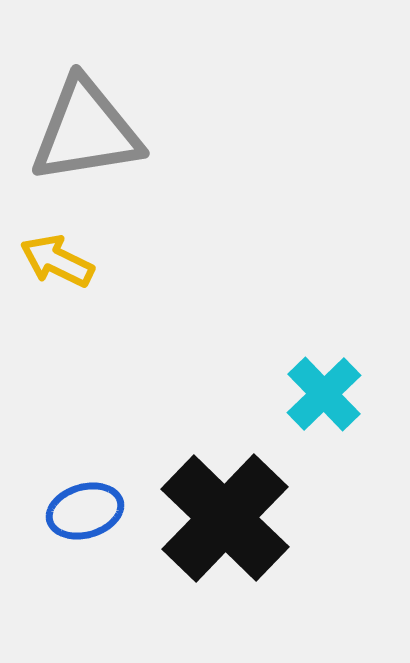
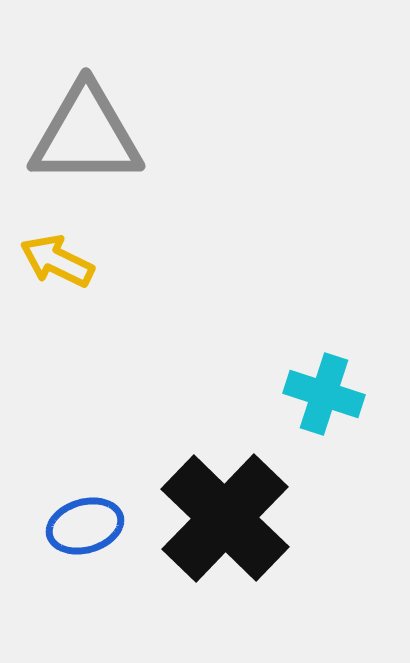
gray triangle: moved 4 px down; rotated 9 degrees clockwise
cyan cross: rotated 28 degrees counterclockwise
blue ellipse: moved 15 px down
